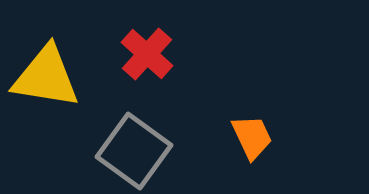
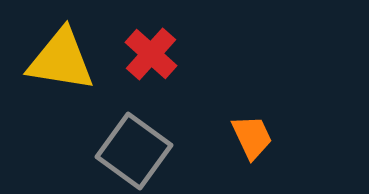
red cross: moved 4 px right
yellow triangle: moved 15 px right, 17 px up
